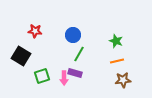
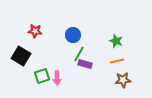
purple rectangle: moved 10 px right, 9 px up
pink arrow: moved 7 px left
